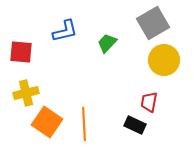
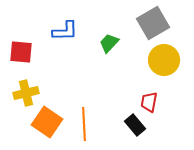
blue L-shape: rotated 12 degrees clockwise
green trapezoid: moved 2 px right
black rectangle: rotated 25 degrees clockwise
